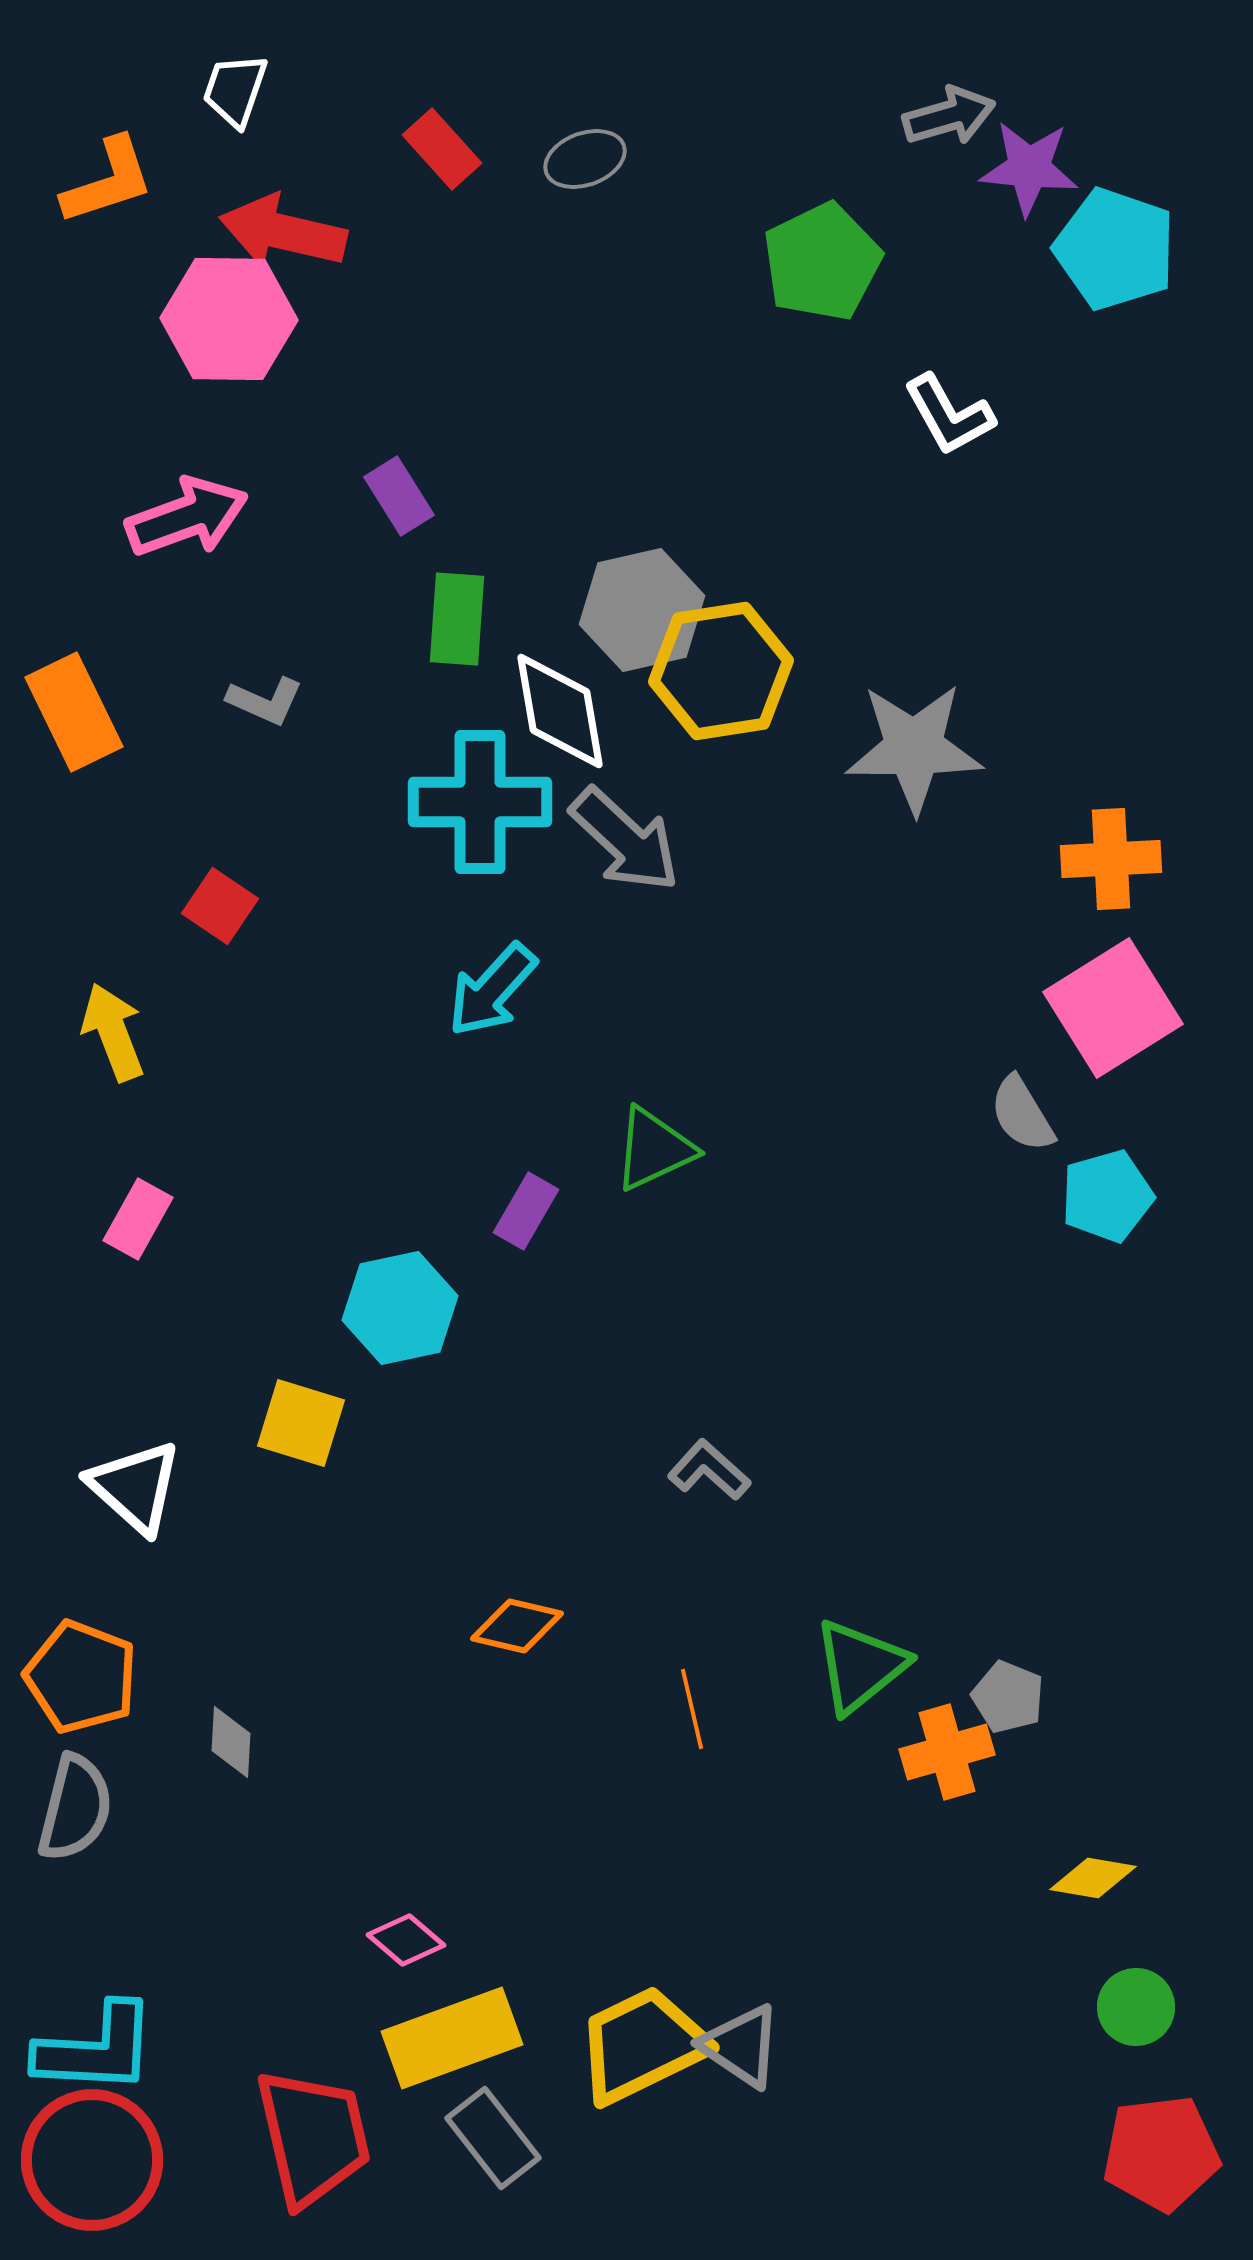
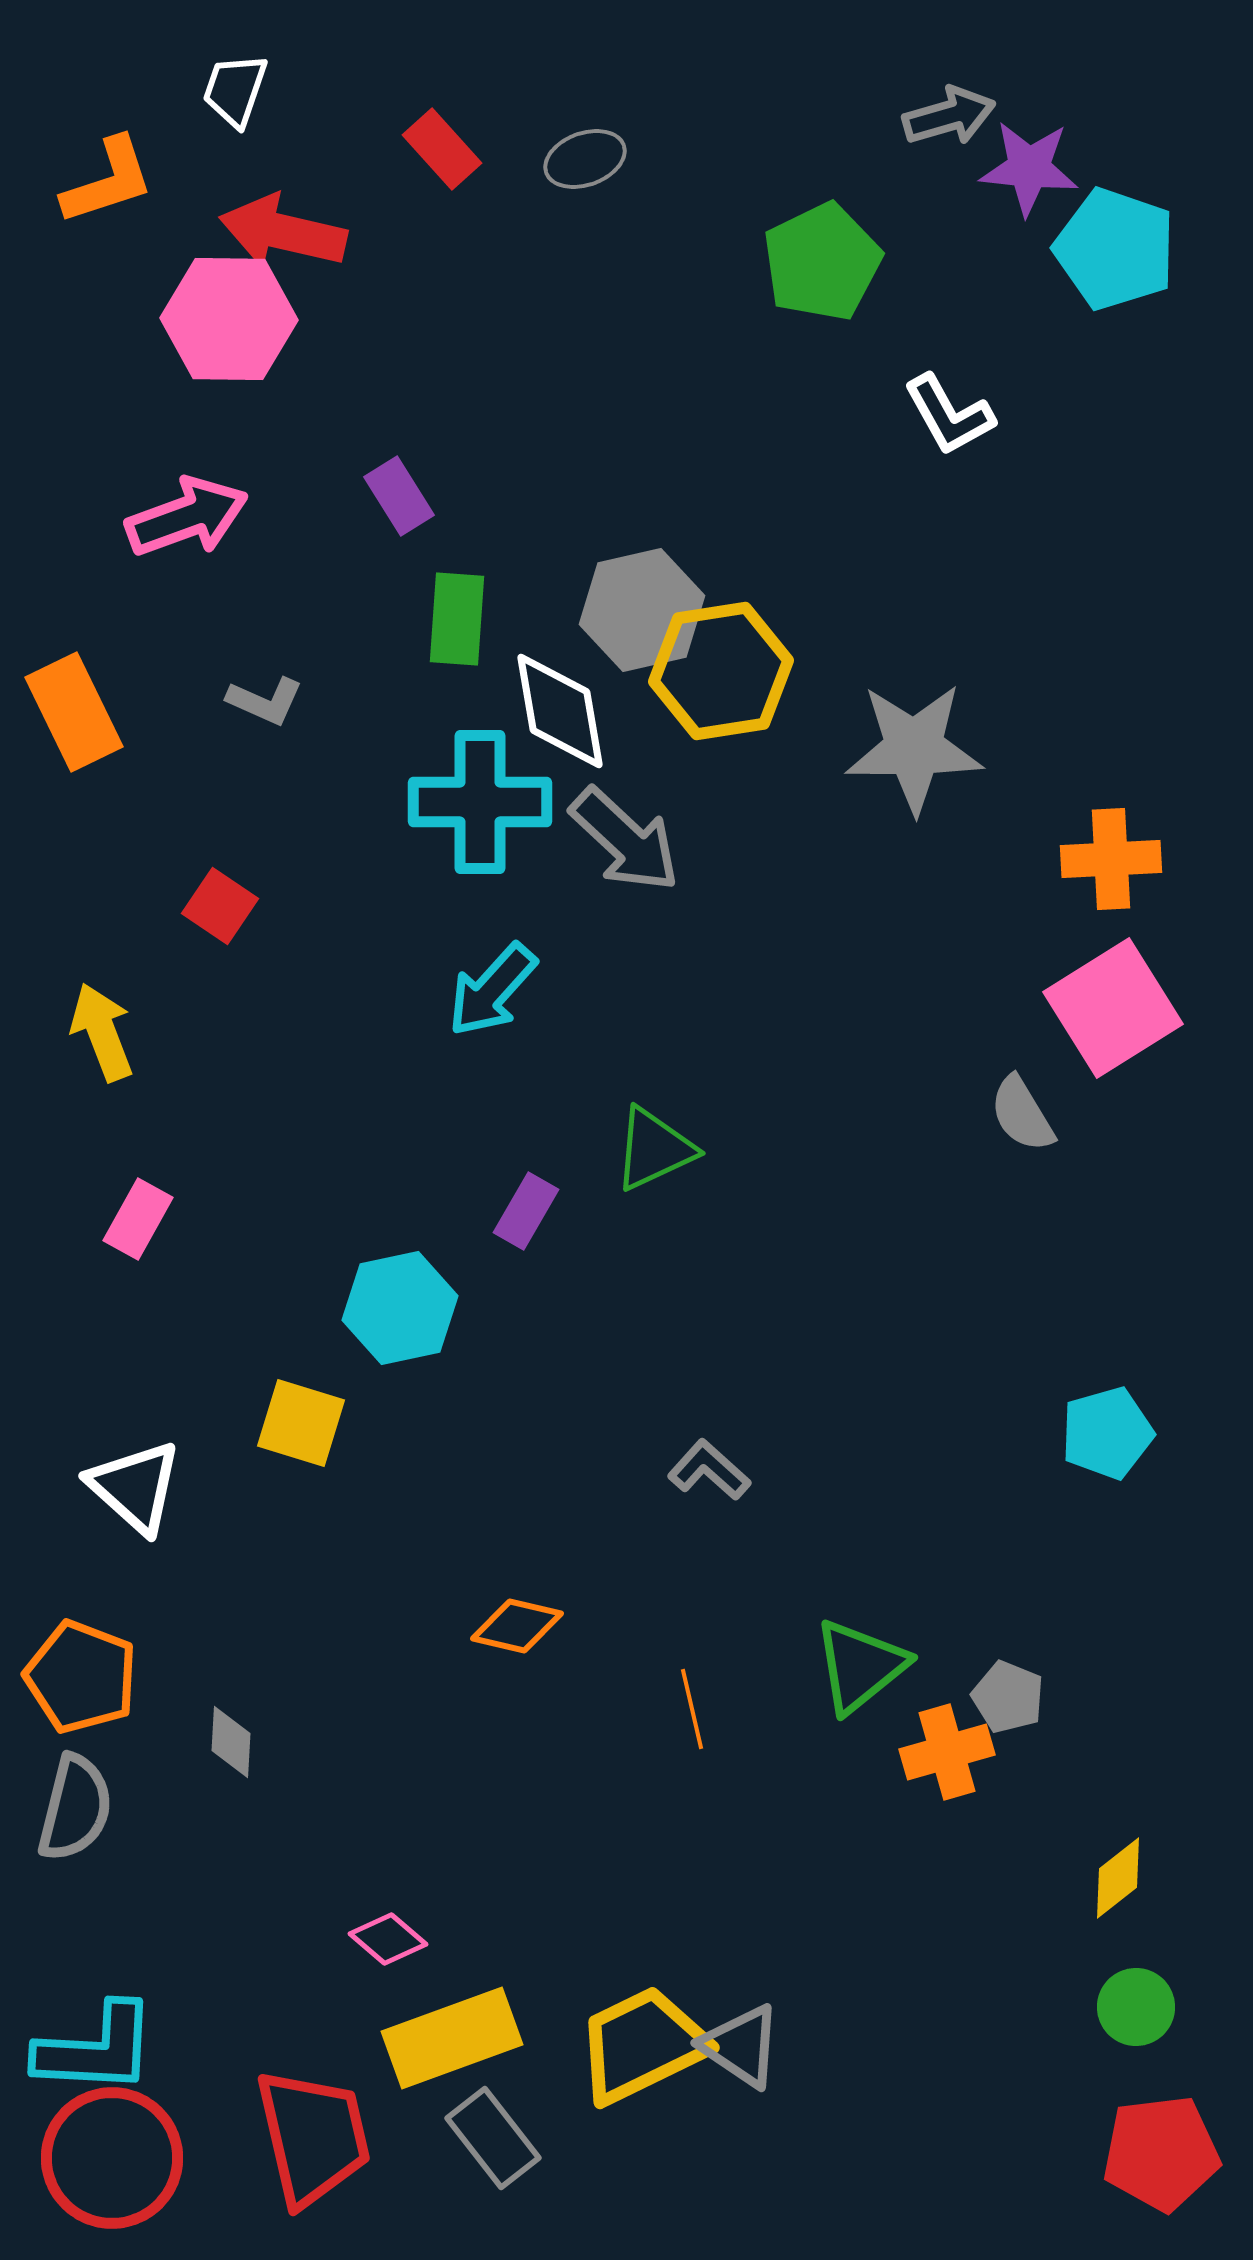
yellow arrow at (113, 1032): moved 11 px left
cyan pentagon at (1107, 1196): moved 237 px down
yellow diamond at (1093, 1878): moved 25 px right; rotated 48 degrees counterclockwise
pink diamond at (406, 1940): moved 18 px left, 1 px up
red circle at (92, 2160): moved 20 px right, 2 px up
